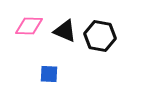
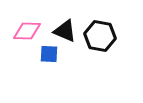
pink diamond: moved 2 px left, 5 px down
blue square: moved 20 px up
